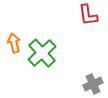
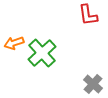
orange arrow: rotated 96 degrees counterclockwise
gray cross: rotated 24 degrees counterclockwise
